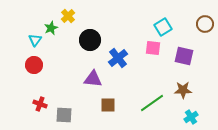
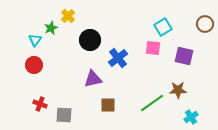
purple triangle: rotated 18 degrees counterclockwise
brown star: moved 5 px left
